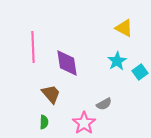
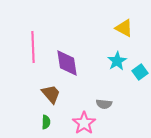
gray semicircle: rotated 35 degrees clockwise
green semicircle: moved 2 px right
